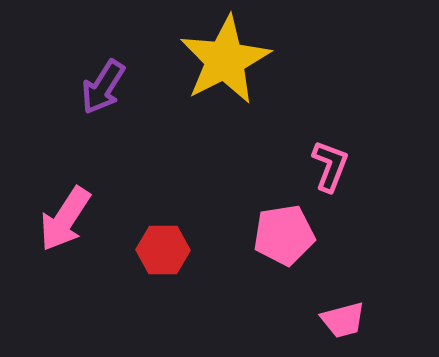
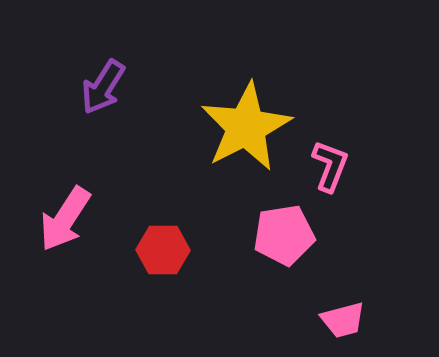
yellow star: moved 21 px right, 67 px down
